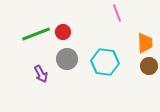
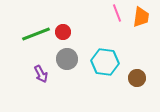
orange trapezoid: moved 4 px left, 26 px up; rotated 10 degrees clockwise
brown circle: moved 12 px left, 12 px down
